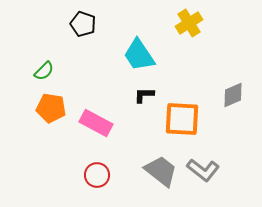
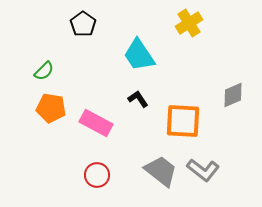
black pentagon: rotated 15 degrees clockwise
black L-shape: moved 6 px left, 4 px down; rotated 55 degrees clockwise
orange square: moved 1 px right, 2 px down
